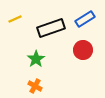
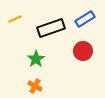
red circle: moved 1 px down
